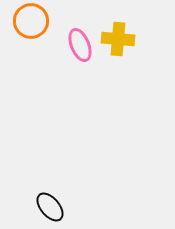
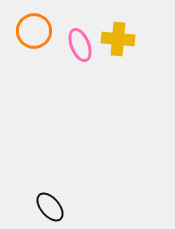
orange circle: moved 3 px right, 10 px down
